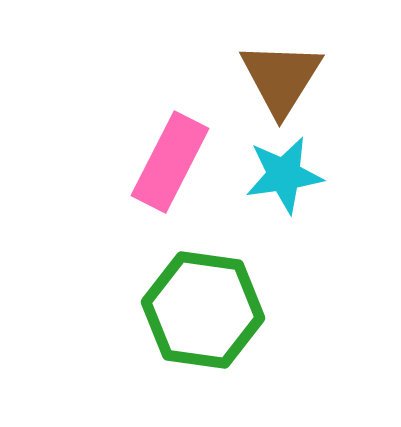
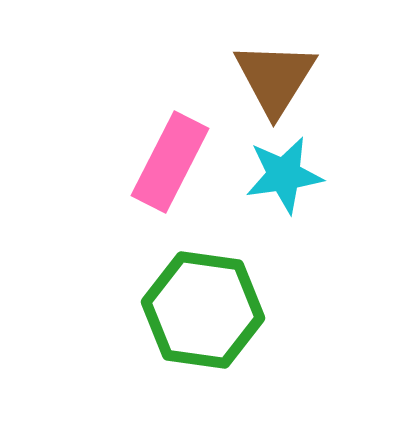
brown triangle: moved 6 px left
